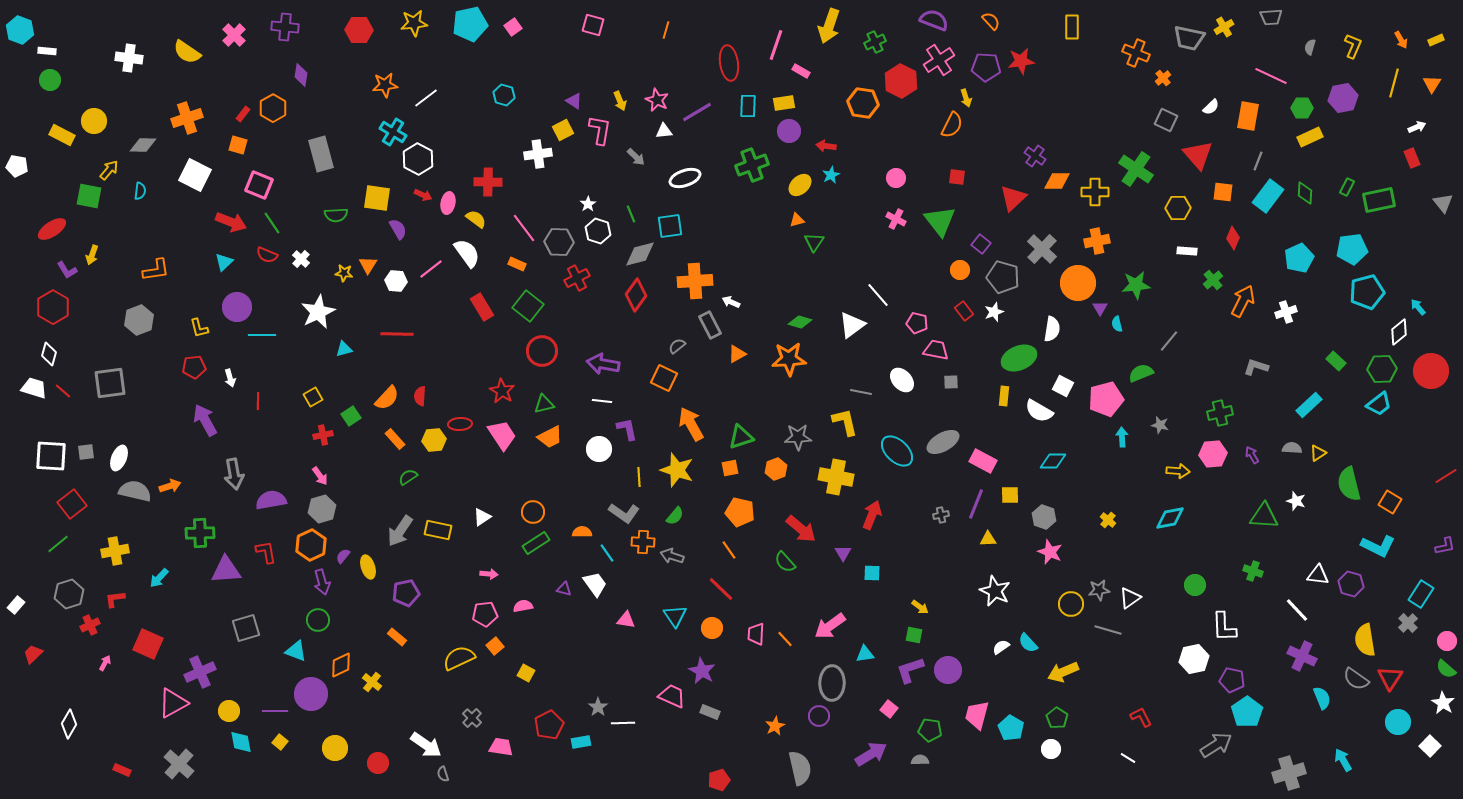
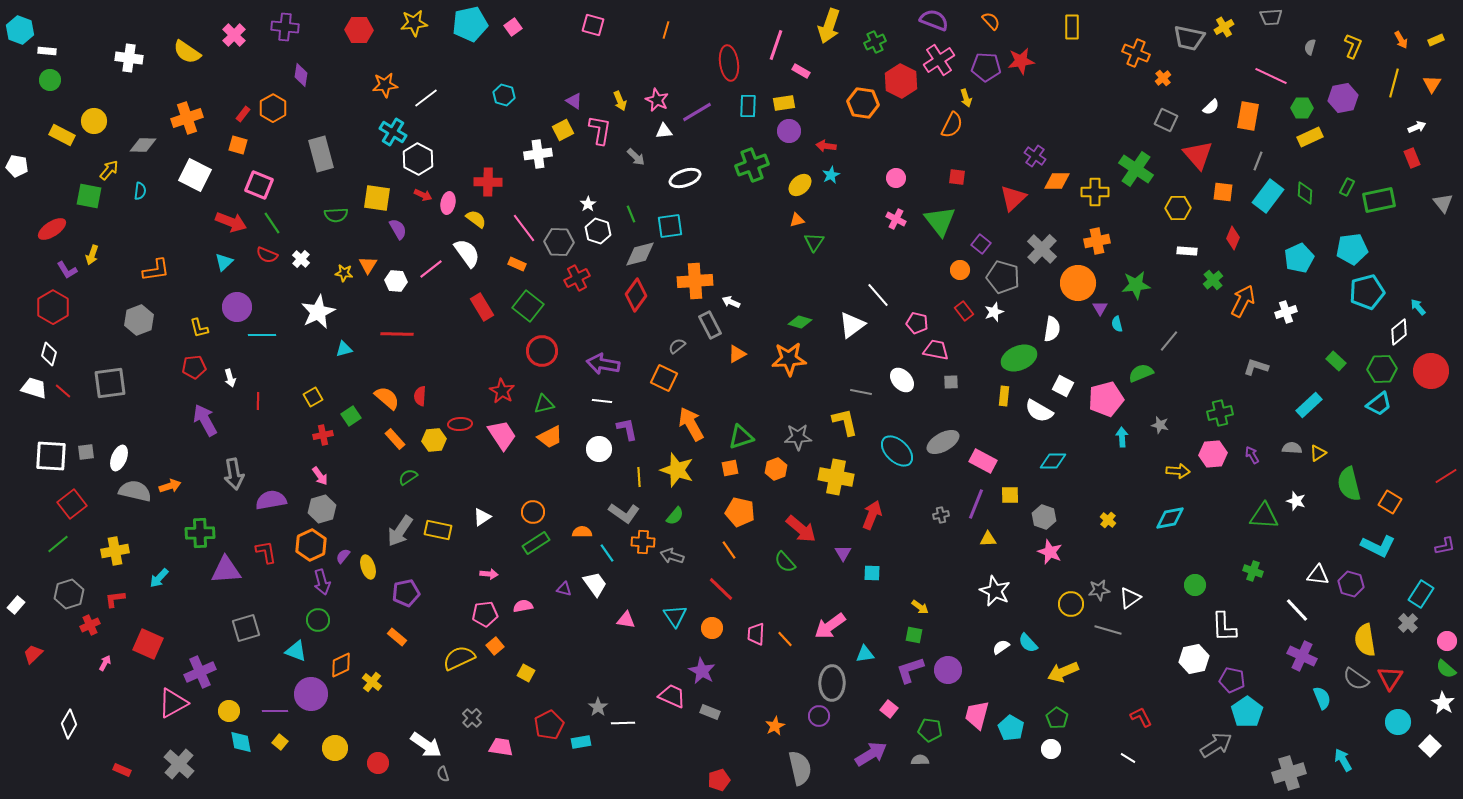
orange semicircle at (387, 398): rotated 92 degrees counterclockwise
